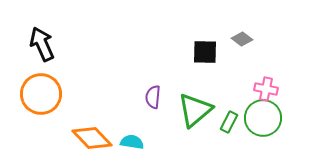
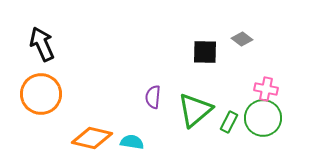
orange diamond: rotated 33 degrees counterclockwise
